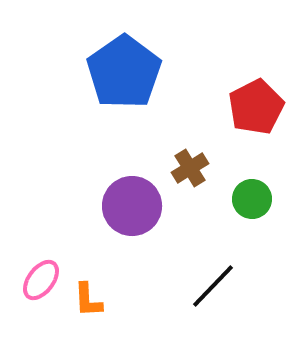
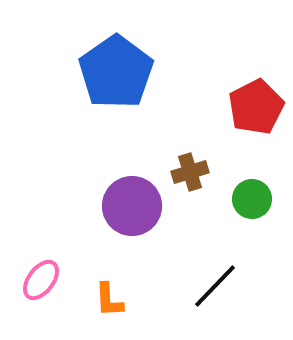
blue pentagon: moved 8 px left
brown cross: moved 4 px down; rotated 15 degrees clockwise
black line: moved 2 px right
orange L-shape: moved 21 px right
